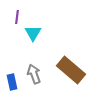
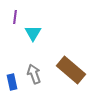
purple line: moved 2 px left
